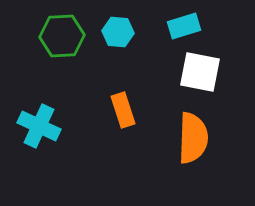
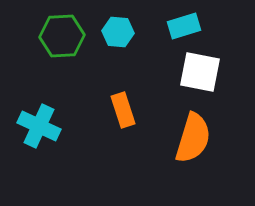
orange semicircle: rotated 15 degrees clockwise
